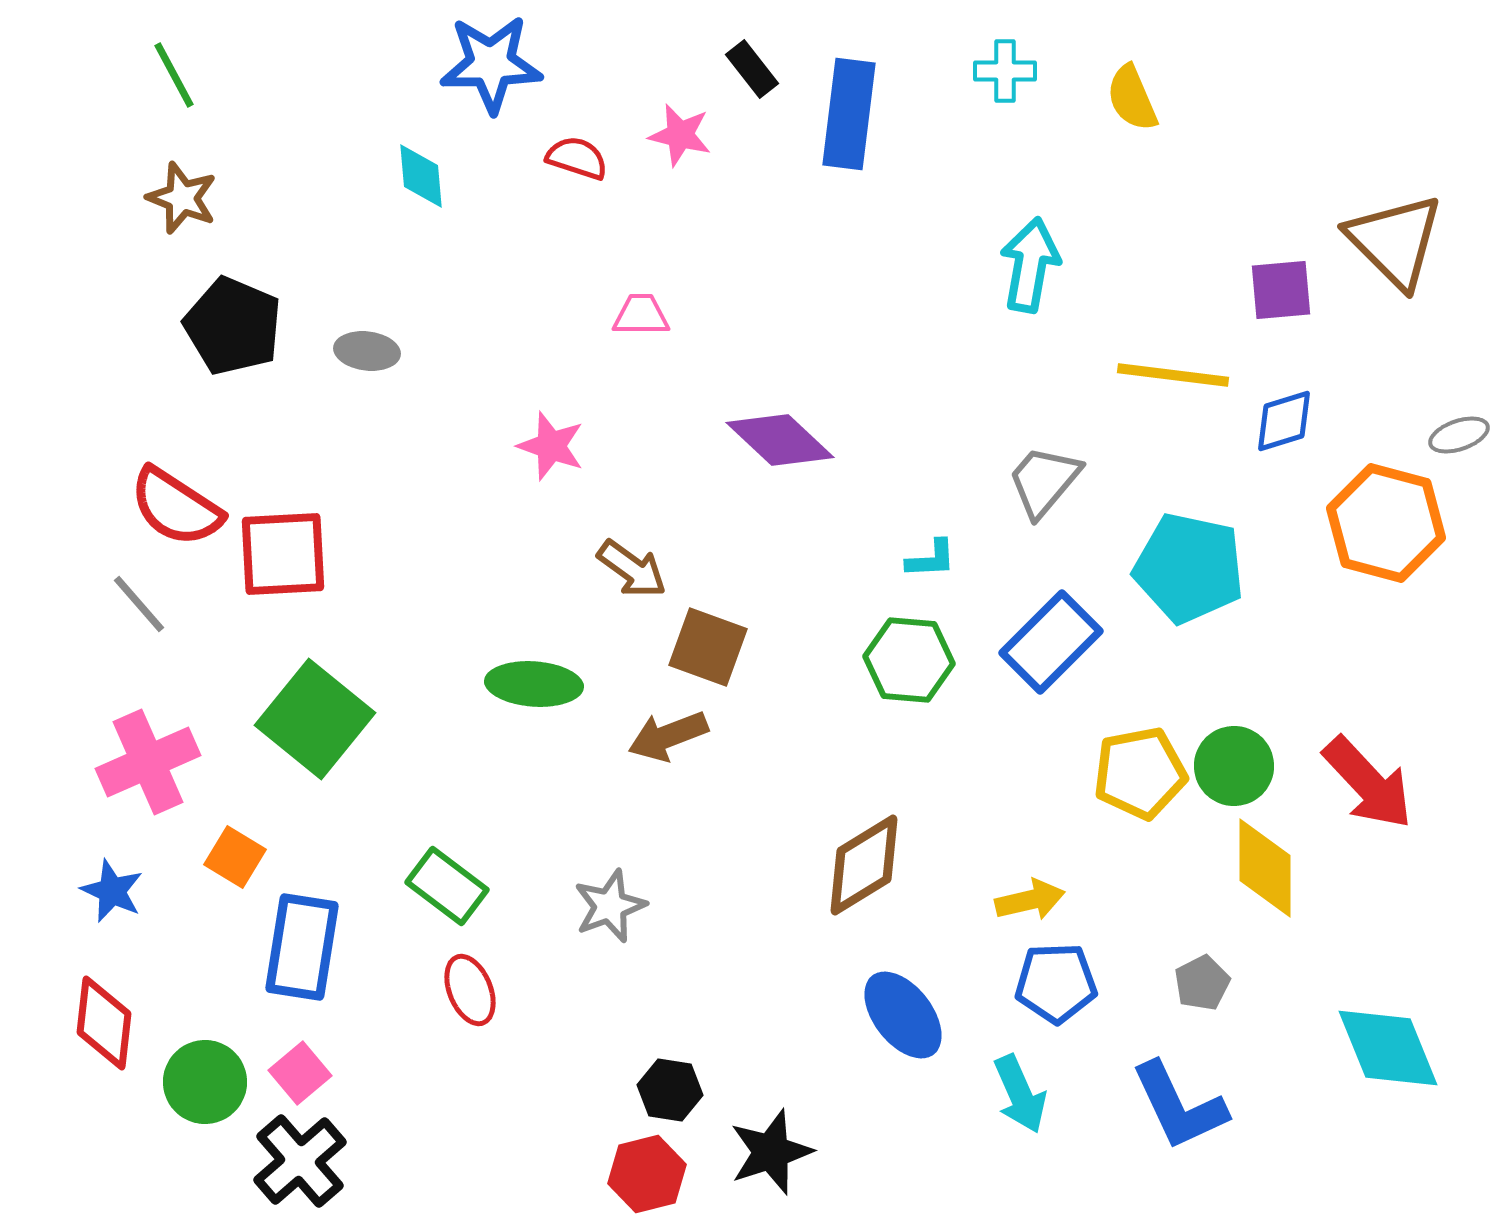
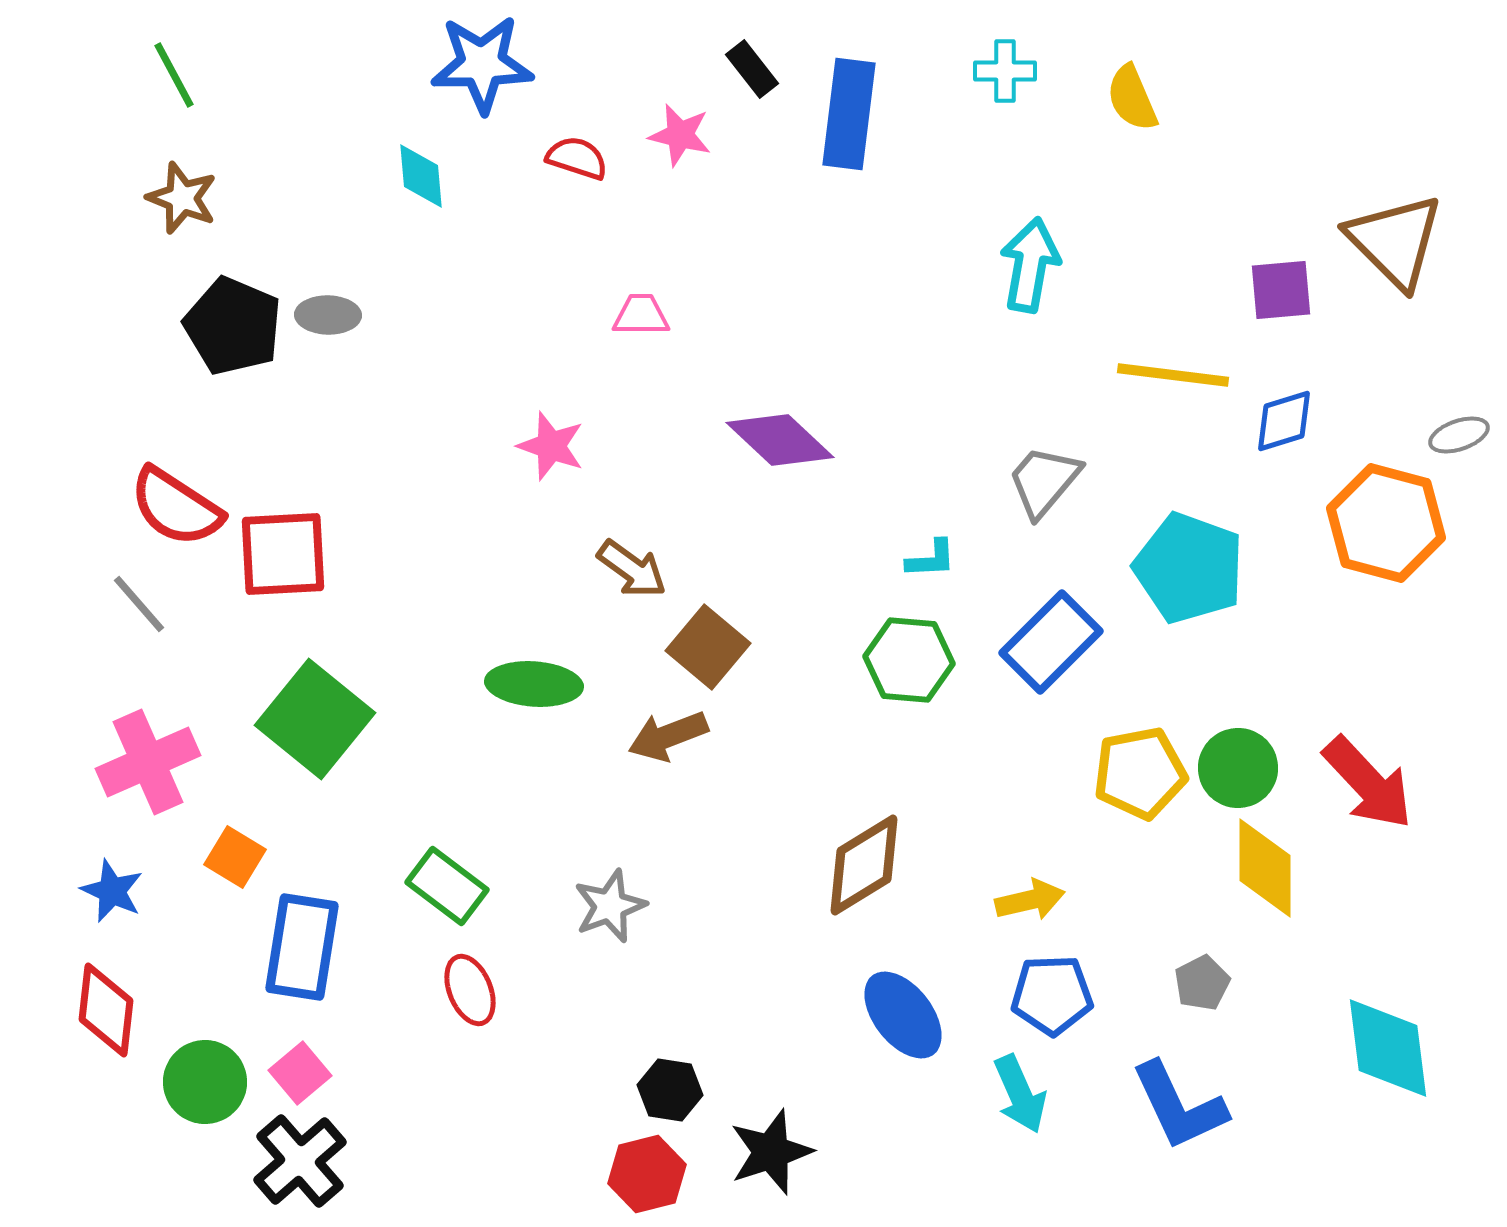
blue star at (491, 64): moved 9 px left
gray ellipse at (367, 351): moved 39 px left, 36 px up; rotated 6 degrees counterclockwise
cyan pentagon at (1189, 568): rotated 8 degrees clockwise
brown square at (708, 647): rotated 20 degrees clockwise
green circle at (1234, 766): moved 4 px right, 2 px down
blue pentagon at (1056, 983): moved 4 px left, 12 px down
red diamond at (104, 1023): moved 2 px right, 13 px up
cyan diamond at (1388, 1048): rotated 15 degrees clockwise
